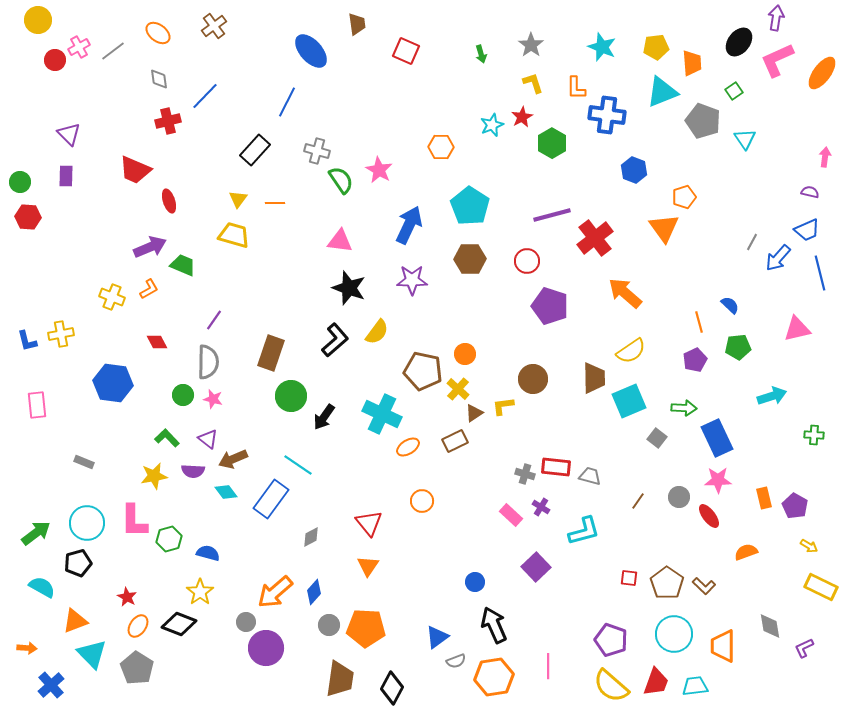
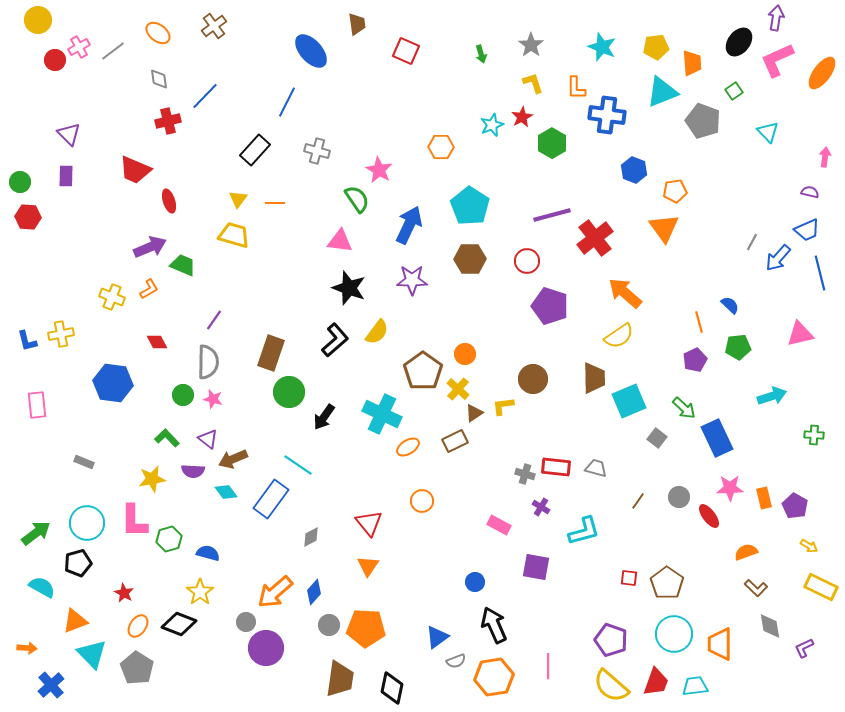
cyan triangle at (745, 139): moved 23 px right, 7 px up; rotated 10 degrees counterclockwise
green semicircle at (341, 180): moved 16 px right, 19 px down
orange pentagon at (684, 197): moved 9 px left, 6 px up; rotated 10 degrees clockwise
pink triangle at (797, 329): moved 3 px right, 5 px down
yellow semicircle at (631, 351): moved 12 px left, 15 px up
brown pentagon at (423, 371): rotated 24 degrees clockwise
green circle at (291, 396): moved 2 px left, 4 px up
green arrow at (684, 408): rotated 40 degrees clockwise
yellow star at (154, 476): moved 2 px left, 3 px down
gray trapezoid at (590, 476): moved 6 px right, 8 px up
pink star at (718, 480): moved 12 px right, 8 px down
pink rectangle at (511, 515): moved 12 px left, 10 px down; rotated 15 degrees counterclockwise
purple square at (536, 567): rotated 36 degrees counterclockwise
brown L-shape at (704, 586): moved 52 px right, 2 px down
red star at (127, 597): moved 3 px left, 4 px up
orange trapezoid at (723, 646): moved 3 px left, 2 px up
black diamond at (392, 688): rotated 16 degrees counterclockwise
